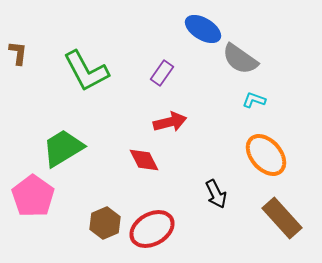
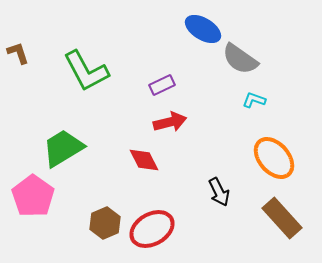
brown L-shape: rotated 25 degrees counterclockwise
purple rectangle: moved 12 px down; rotated 30 degrees clockwise
orange ellipse: moved 8 px right, 3 px down
black arrow: moved 3 px right, 2 px up
